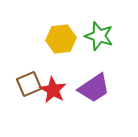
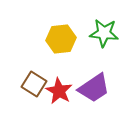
green star: moved 5 px right, 3 px up; rotated 12 degrees counterclockwise
brown square: moved 5 px right; rotated 35 degrees counterclockwise
red star: moved 6 px right, 1 px down
